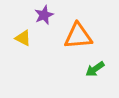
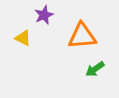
orange triangle: moved 4 px right
